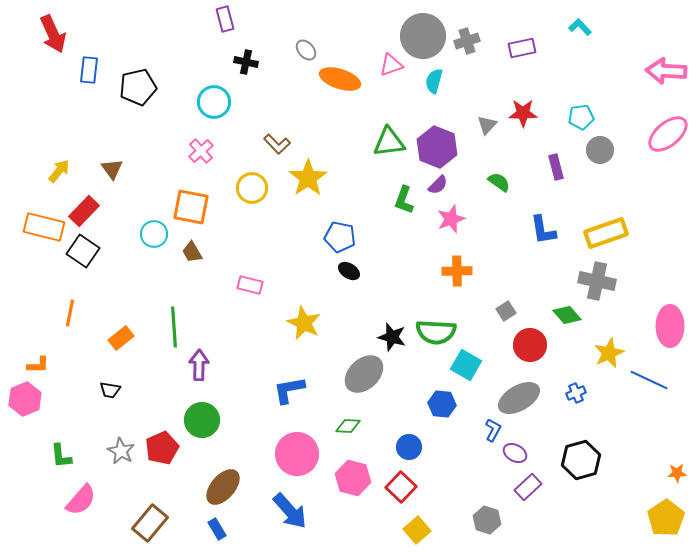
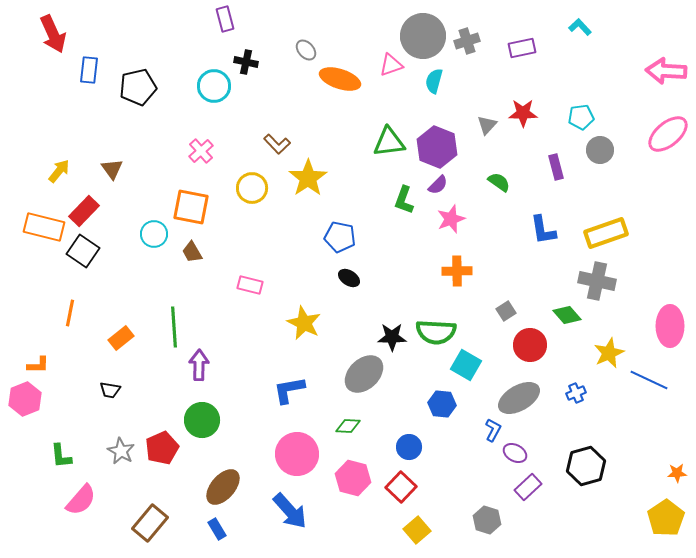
cyan circle at (214, 102): moved 16 px up
black ellipse at (349, 271): moved 7 px down
black star at (392, 337): rotated 16 degrees counterclockwise
black hexagon at (581, 460): moved 5 px right, 6 px down
